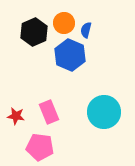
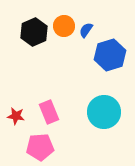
orange circle: moved 3 px down
blue semicircle: rotated 21 degrees clockwise
blue hexagon: moved 40 px right; rotated 20 degrees clockwise
pink pentagon: rotated 12 degrees counterclockwise
